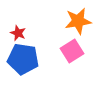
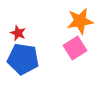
orange star: moved 2 px right
pink square: moved 3 px right, 3 px up
